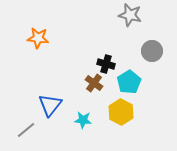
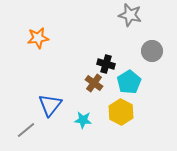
orange star: rotated 15 degrees counterclockwise
